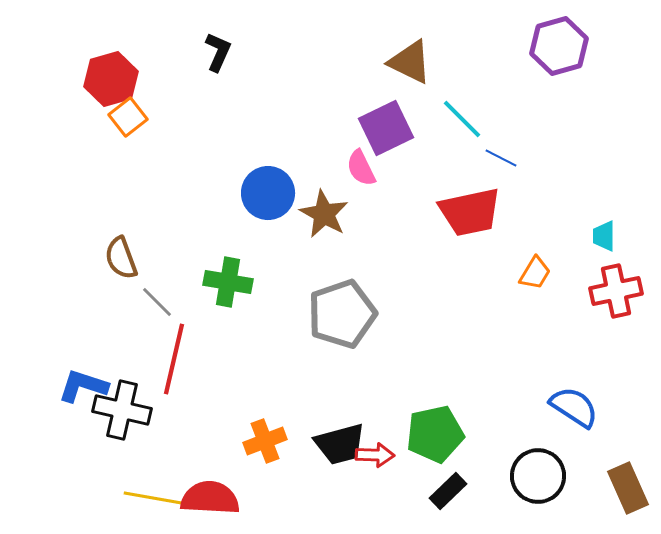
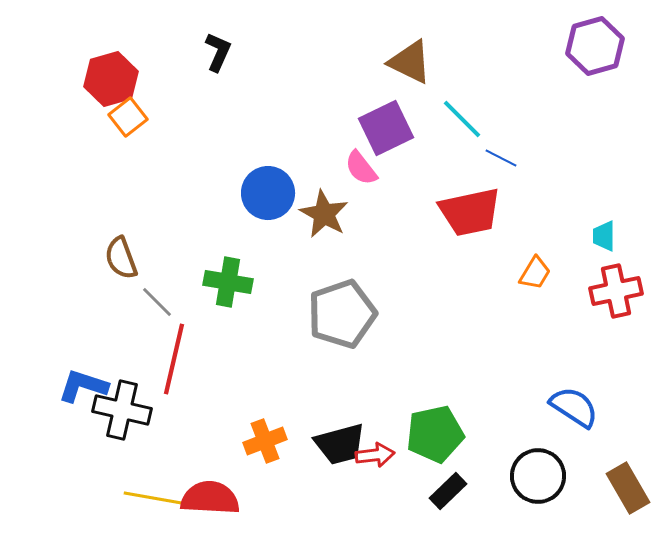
purple hexagon: moved 36 px right
pink semicircle: rotated 12 degrees counterclockwise
red arrow: rotated 9 degrees counterclockwise
brown rectangle: rotated 6 degrees counterclockwise
